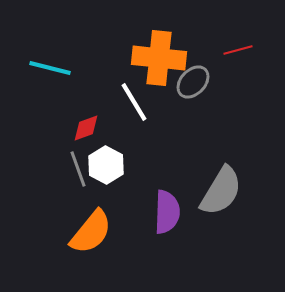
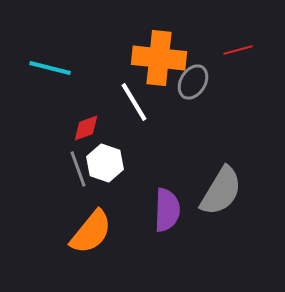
gray ellipse: rotated 12 degrees counterclockwise
white hexagon: moved 1 px left, 2 px up; rotated 9 degrees counterclockwise
purple semicircle: moved 2 px up
